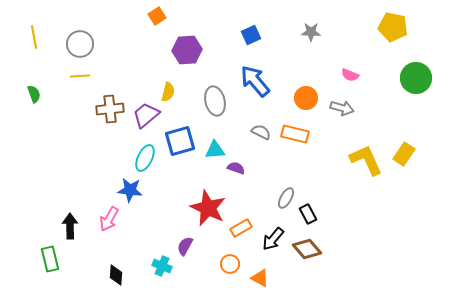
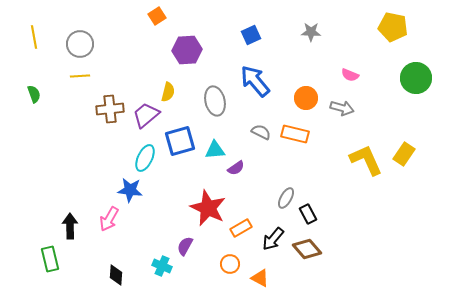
purple semicircle at (236, 168): rotated 126 degrees clockwise
